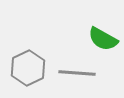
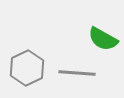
gray hexagon: moved 1 px left
